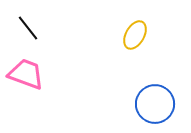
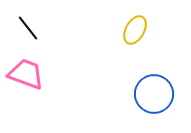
yellow ellipse: moved 5 px up
blue circle: moved 1 px left, 10 px up
